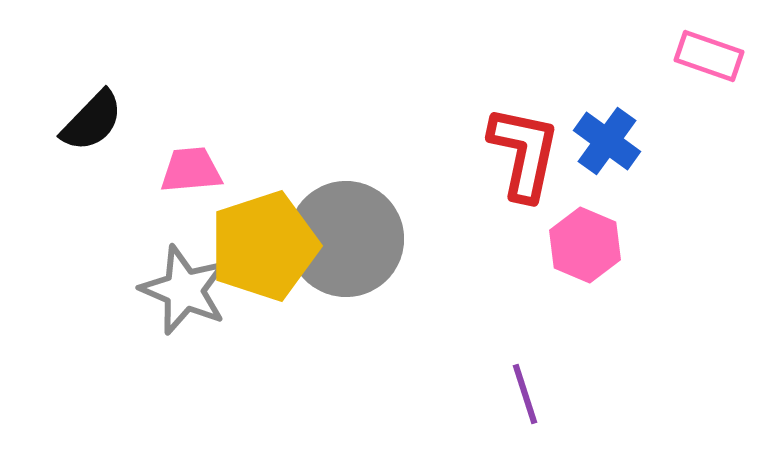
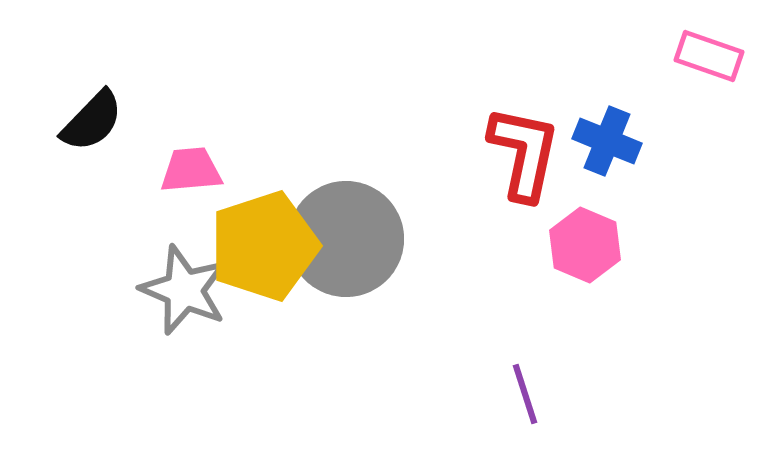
blue cross: rotated 14 degrees counterclockwise
